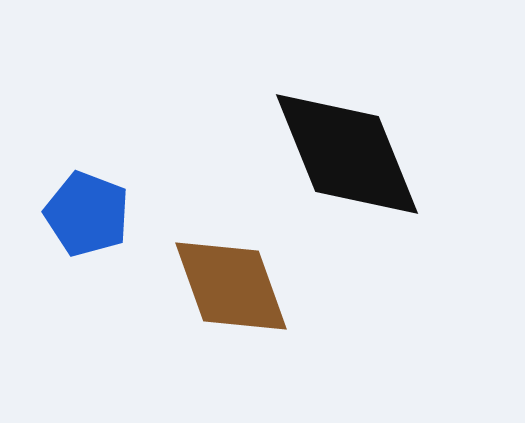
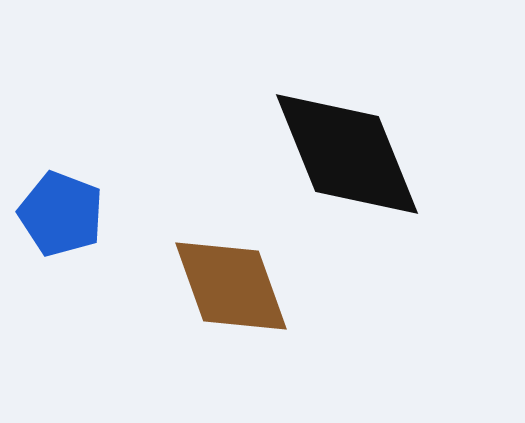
blue pentagon: moved 26 px left
